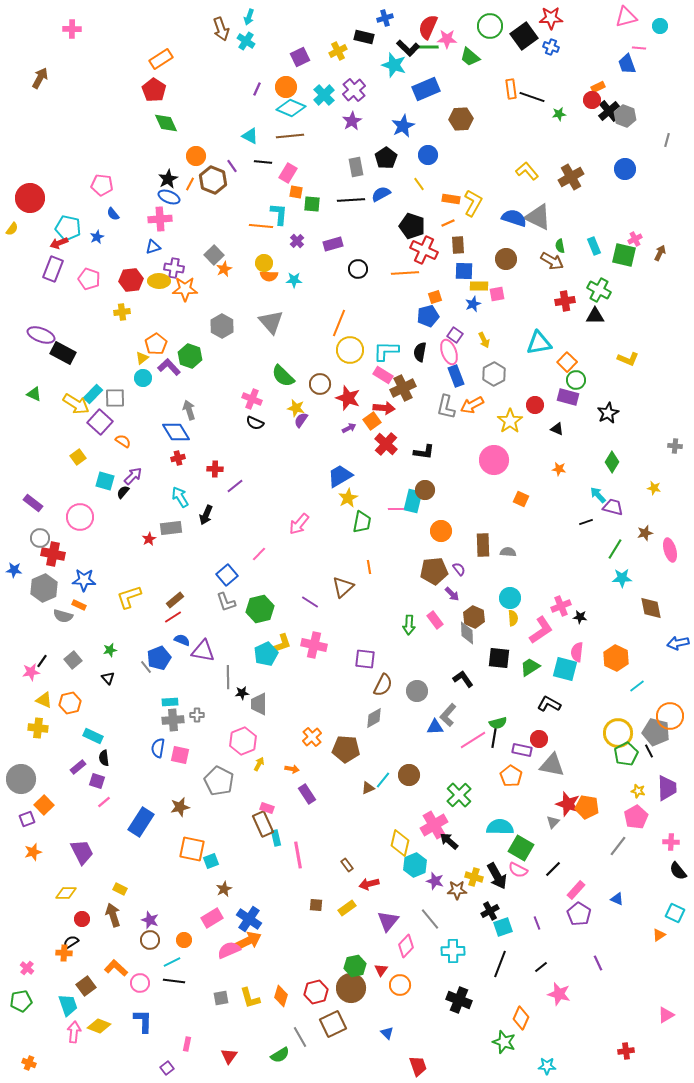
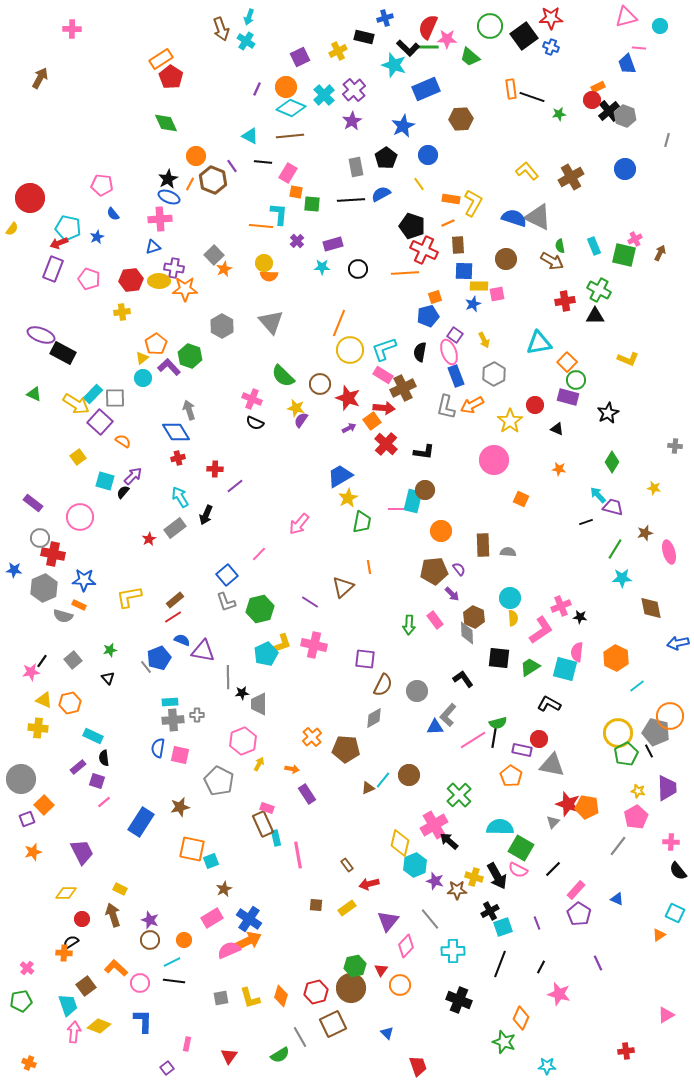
red pentagon at (154, 90): moved 17 px right, 13 px up
cyan star at (294, 280): moved 28 px right, 13 px up
cyan L-shape at (386, 351): moved 2 px left, 2 px up; rotated 20 degrees counterclockwise
gray rectangle at (171, 528): moved 4 px right; rotated 30 degrees counterclockwise
pink ellipse at (670, 550): moved 1 px left, 2 px down
yellow L-shape at (129, 597): rotated 8 degrees clockwise
black line at (541, 967): rotated 24 degrees counterclockwise
